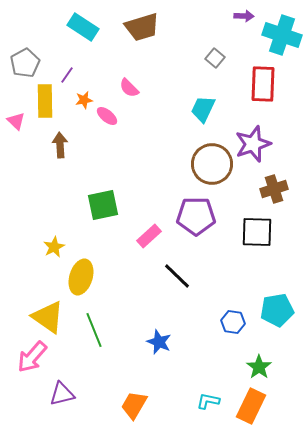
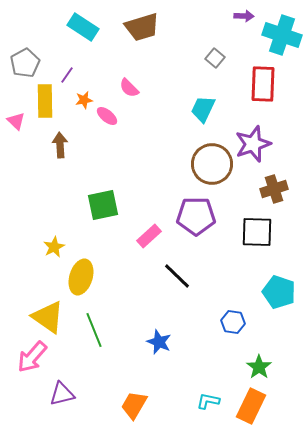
cyan pentagon: moved 2 px right, 18 px up; rotated 28 degrees clockwise
